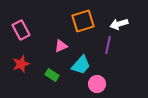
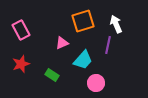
white arrow: moved 3 px left; rotated 84 degrees clockwise
pink triangle: moved 1 px right, 3 px up
cyan trapezoid: moved 2 px right, 5 px up
pink circle: moved 1 px left, 1 px up
